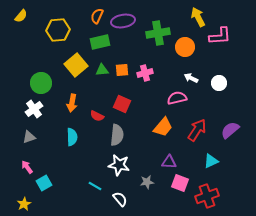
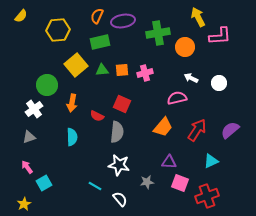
green circle: moved 6 px right, 2 px down
gray semicircle: moved 3 px up
